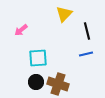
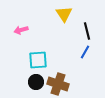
yellow triangle: rotated 18 degrees counterclockwise
pink arrow: rotated 24 degrees clockwise
blue line: moved 1 px left, 2 px up; rotated 48 degrees counterclockwise
cyan square: moved 2 px down
